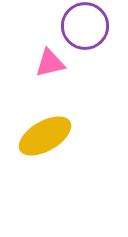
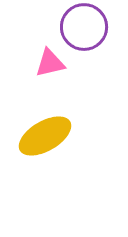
purple circle: moved 1 px left, 1 px down
